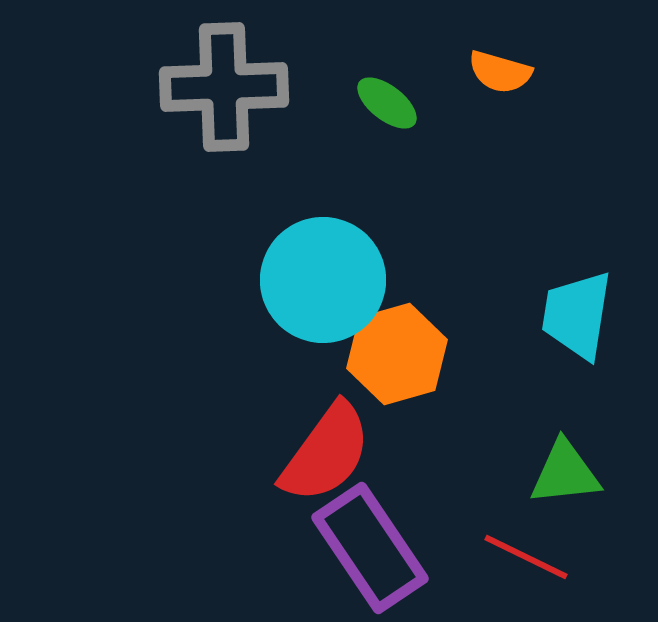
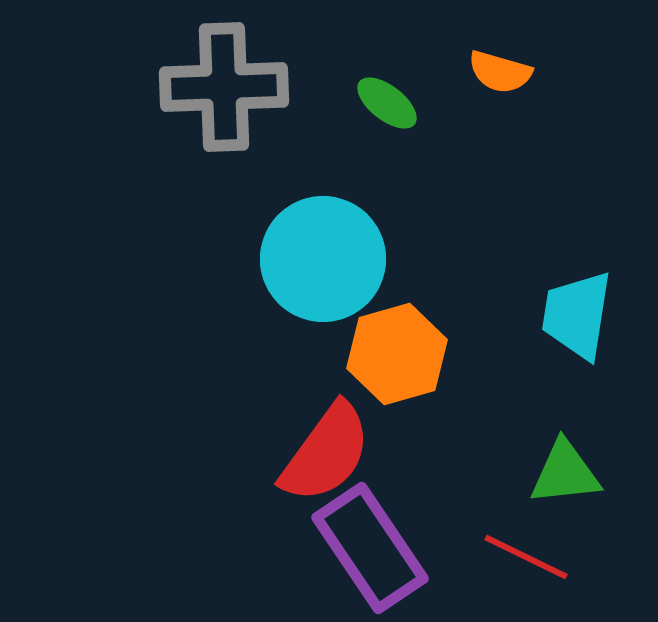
cyan circle: moved 21 px up
